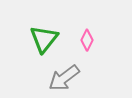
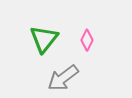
gray arrow: moved 1 px left
